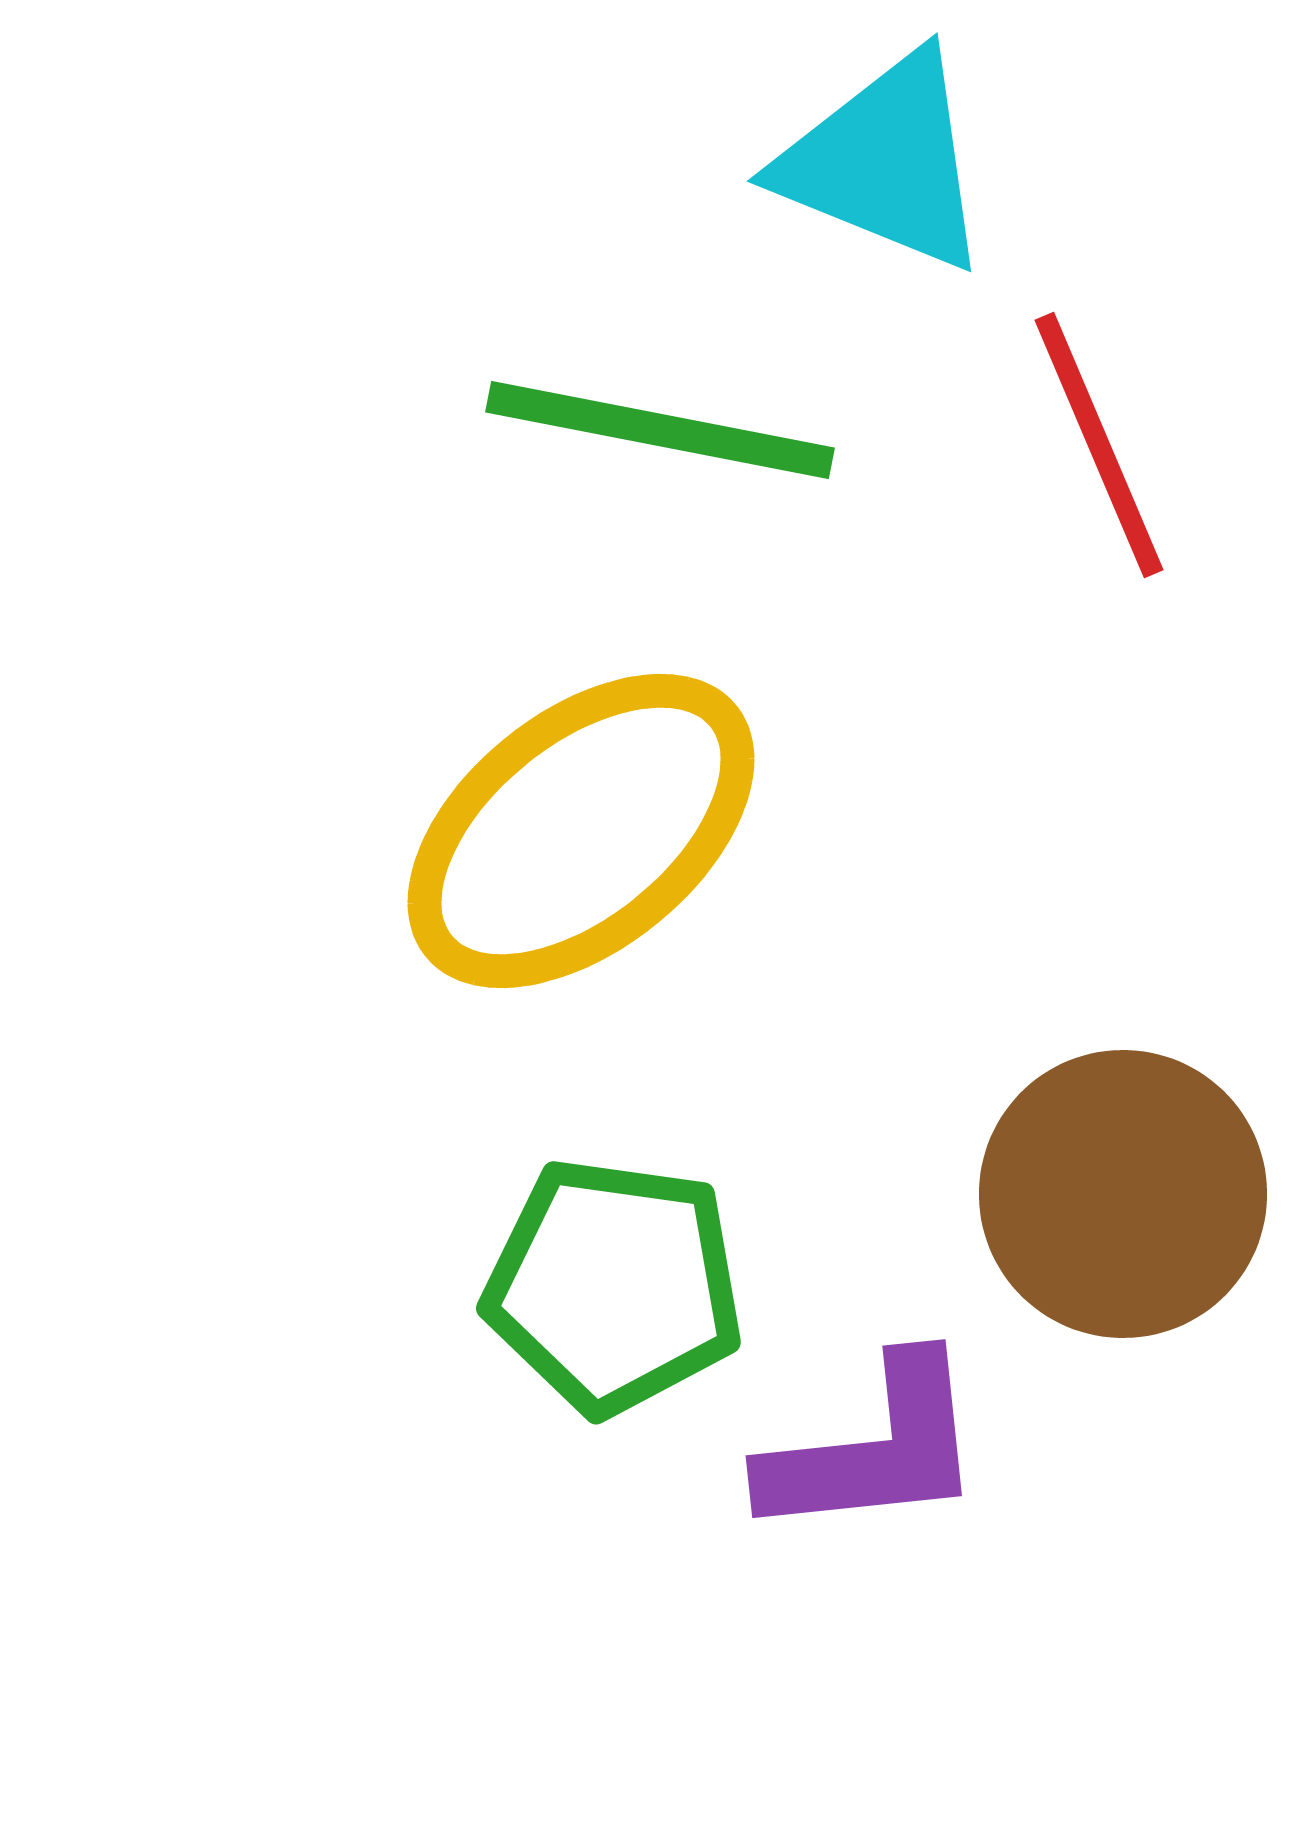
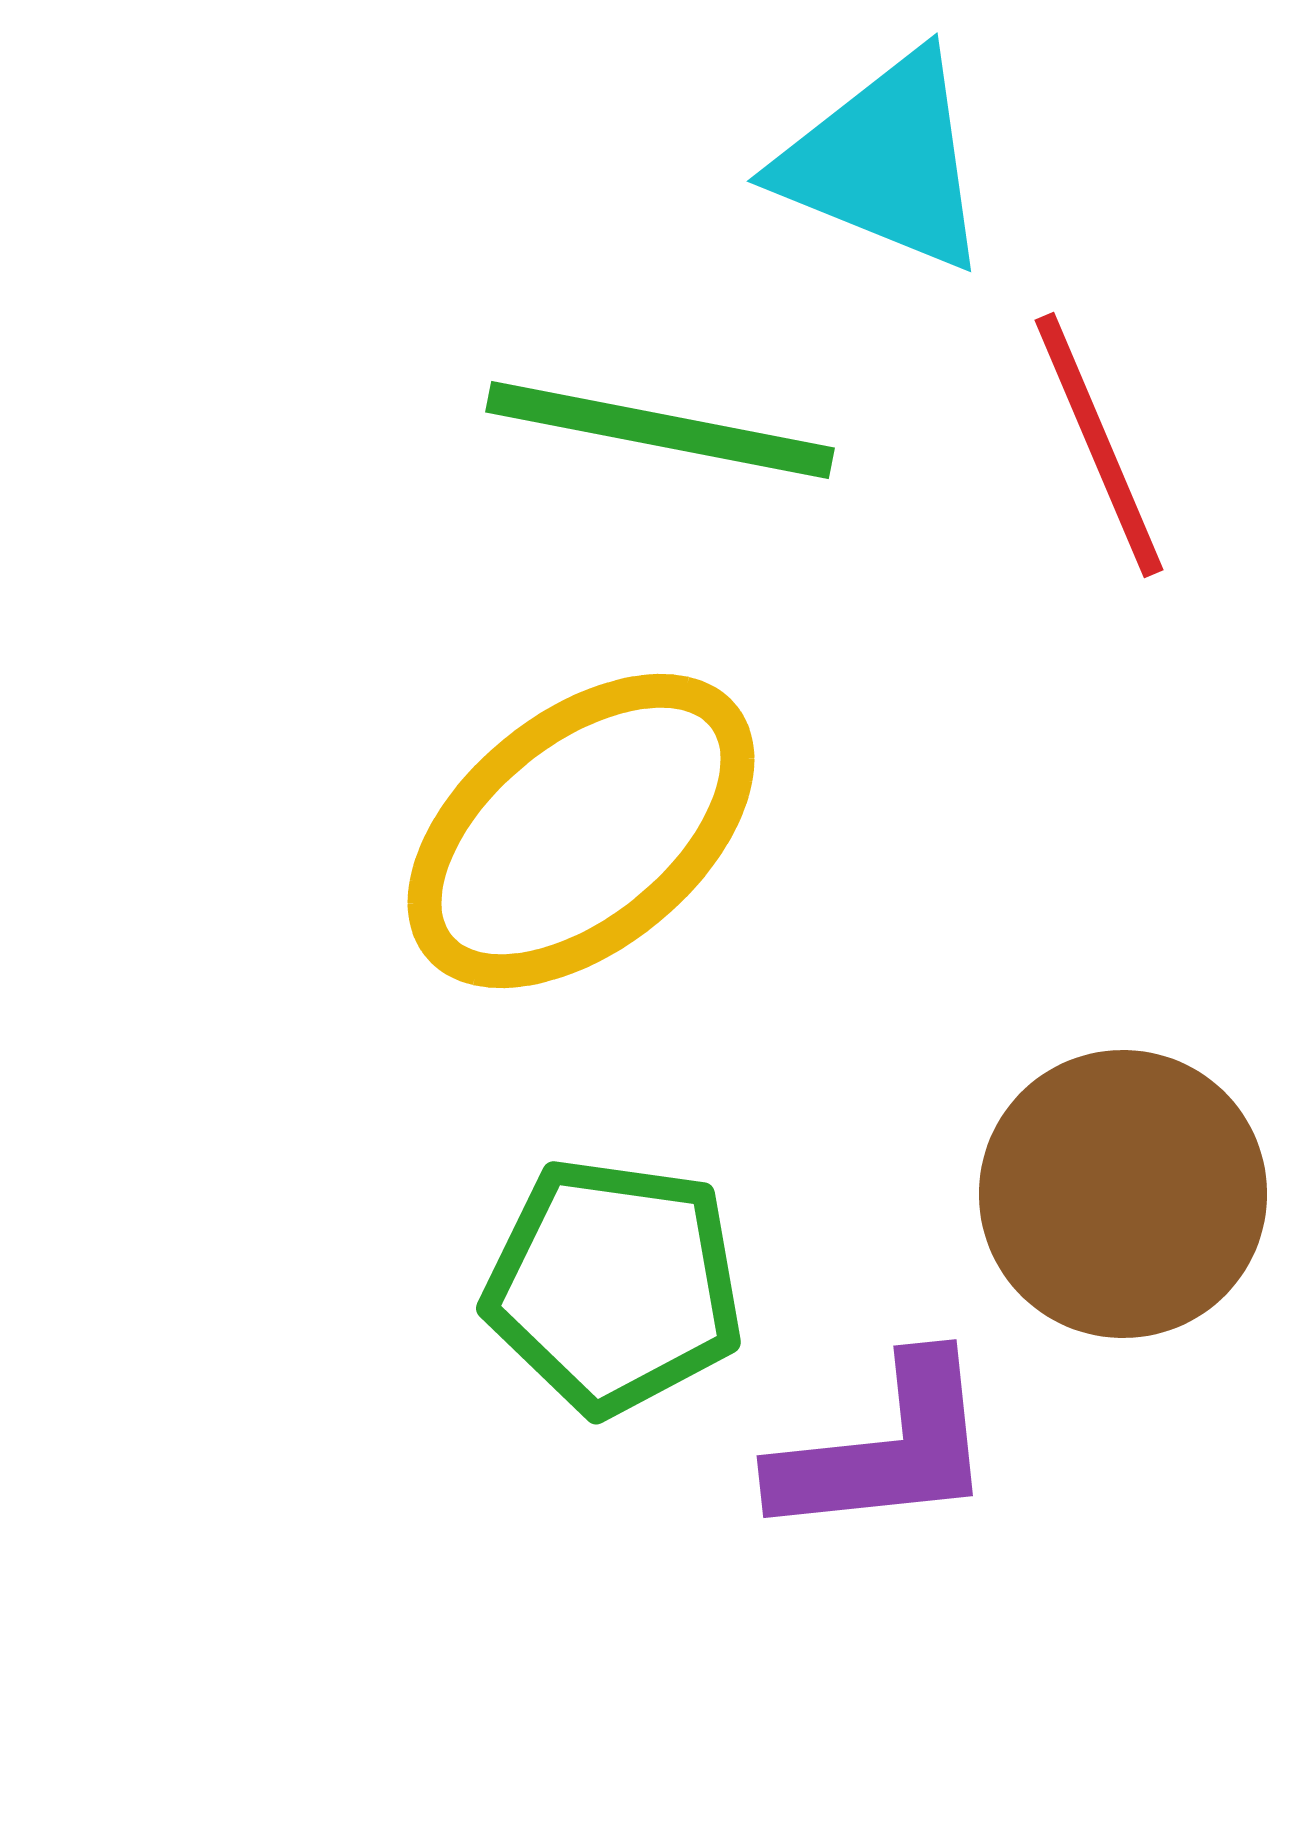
purple L-shape: moved 11 px right
